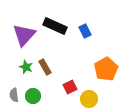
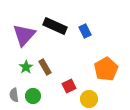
green star: rotated 16 degrees clockwise
red square: moved 1 px left, 1 px up
